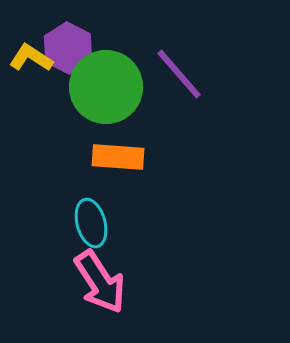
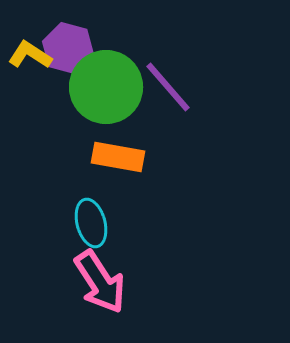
purple hexagon: rotated 12 degrees counterclockwise
yellow L-shape: moved 1 px left, 3 px up
purple line: moved 11 px left, 13 px down
orange rectangle: rotated 6 degrees clockwise
